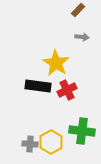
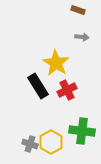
brown rectangle: rotated 64 degrees clockwise
black rectangle: rotated 50 degrees clockwise
gray cross: rotated 14 degrees clockwise
